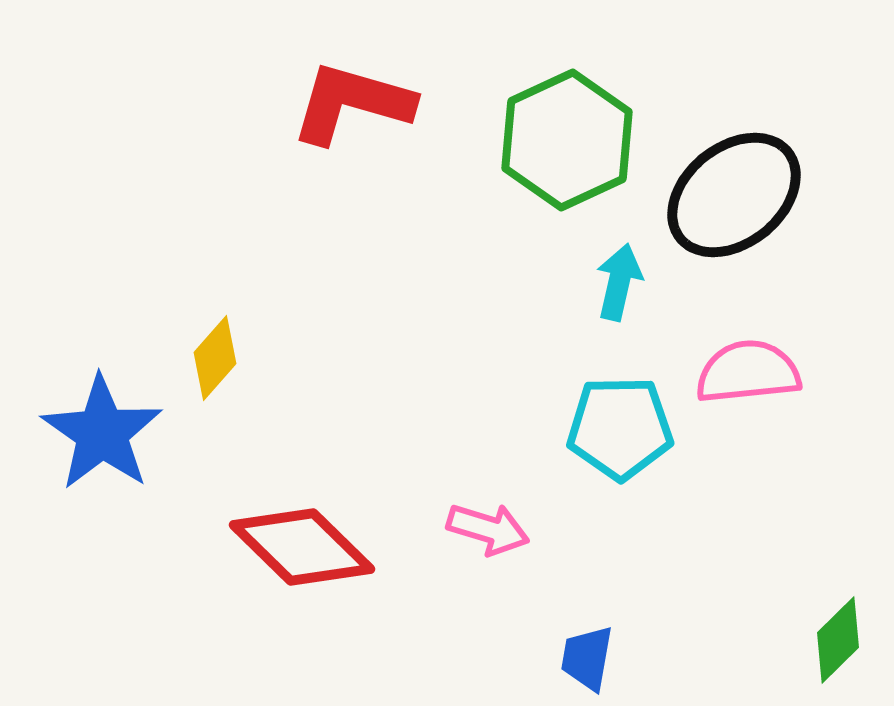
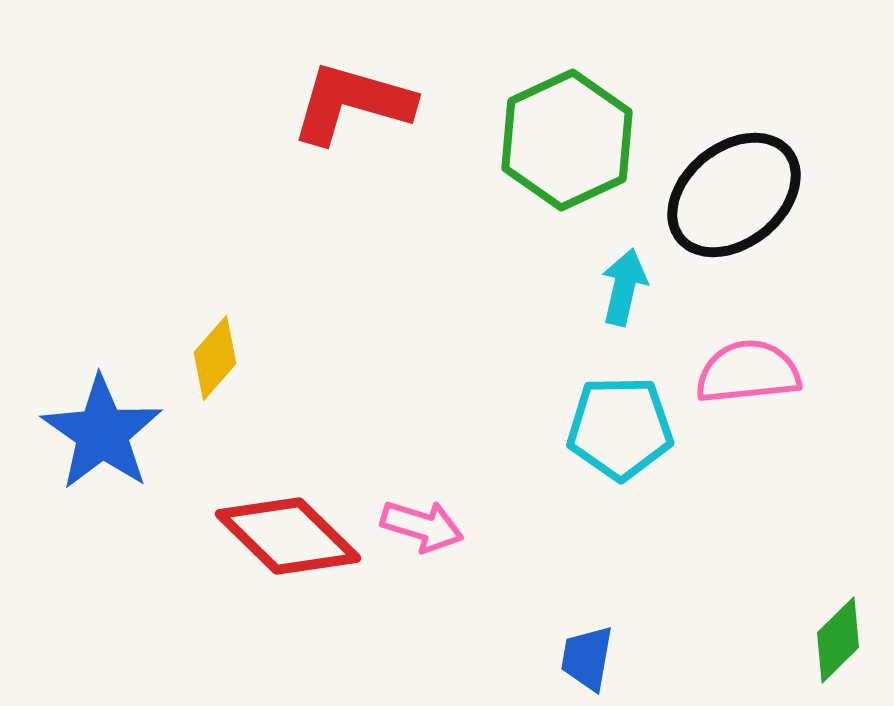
cyan arrow: moved 5 px right, 5 px down
pink arrow: moved 66 px left, 3 px up
red diamond: moved 14 px left, 11 px up
